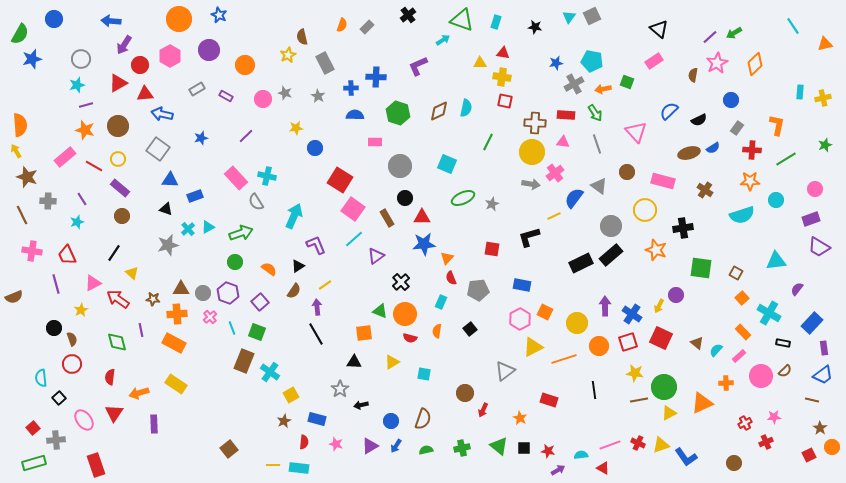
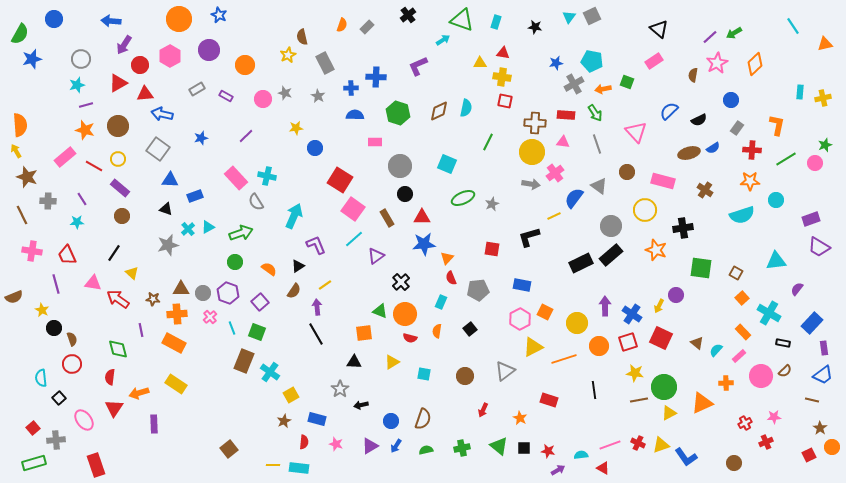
pink circle at (815, 189): moved 26 px up
black circle at (405, 198): moved 4 px up
cyan star at (77, 222): rotated 16 degrees clockwise
pink triangle at (93, 283): rotated 36 degrees clockwise
yellow star at (81, 310): moved 39 px left; rotated 16 degrees counterclockwise
green diamond at (117, 342): moved 1 px right, 7 px down
brown circle at (465, 393): moved 17 px up
red triangle at (114, 413): moved 5 px up
